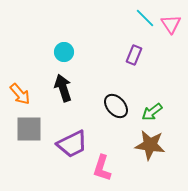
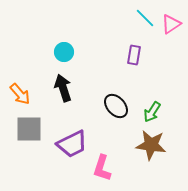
pink triangle: rotated 30 degrees clockwise
purple rectangle: rotated 12 degrees counterclockwise
green arrow: rotated 20 degrees counterclockwise
brown star: moved 1 px right
